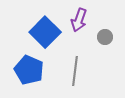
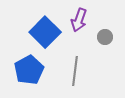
blue pentagon: rotated 20 degrees clockwise
